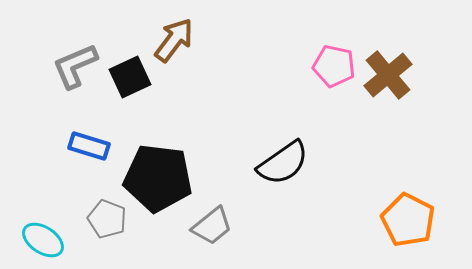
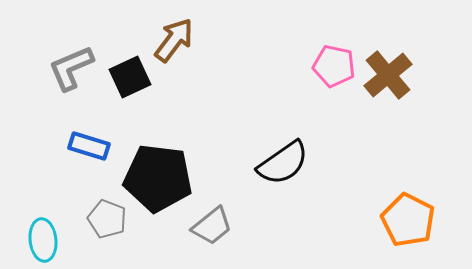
gray L-shape: moved 4 px left, 2 px down
cyan ellipse: rotated 51 degrees clockwise
